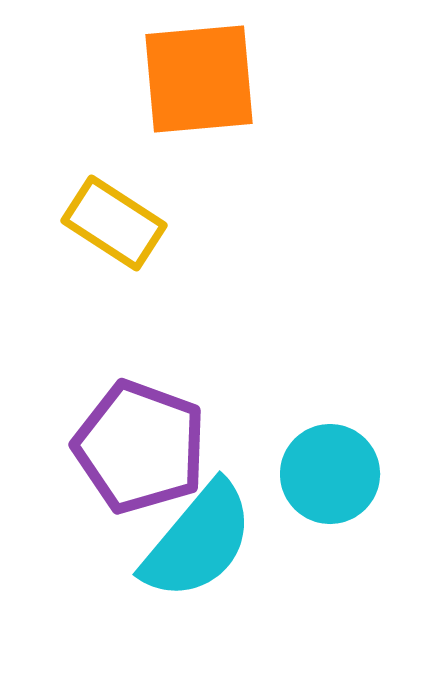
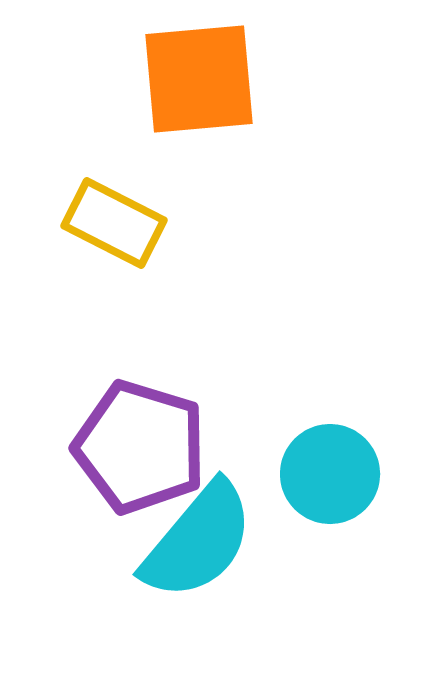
yellow rectangle: rotated 6 degrees counterclockwise
purple pentagon: rotated 3 degrees counterclockwise
